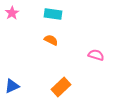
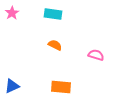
orange semicircle: moved 4 px right, 5 px down
orange rectangle: rotated 48 degrees clockwise
